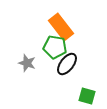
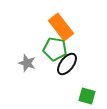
green pentagon: moved 2 px down
